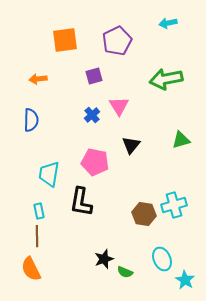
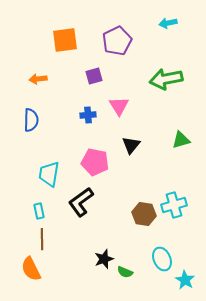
blue cross: moved 4 px left; rotated 35 degrees clockwise
black L-shape: rotated 44 degrees clockwise
brown line: moved 5 px right, 3 px down
